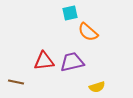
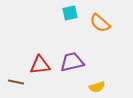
orange semicircle: moved 12 px right, 9 px up
red triangle: moved 4 px left, 4 px down
